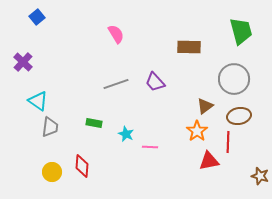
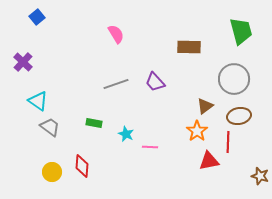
gray trapezoid: rotated 60 degrees counterclockwise
